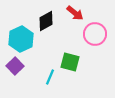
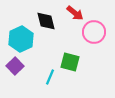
black diamond: rotated 75 degrees counterclockwise
pink circle: moved 1 px left, 2 px up
